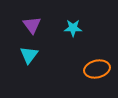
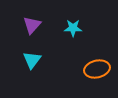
purple triangle: rotated 18 degrees clockwise
cyan triangle: moved 3 px right, 5 px down
